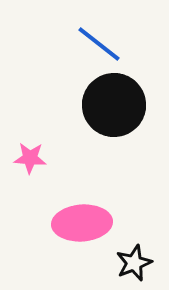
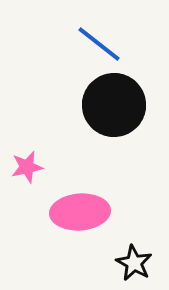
pink star: moved 3 px left, 9 px down; rotated 16 degrees counterclockwise
pink ellipse: moved 2 px left, 11 px up
black star: rotated 21 degrees counterclockwise
